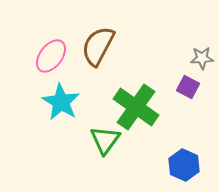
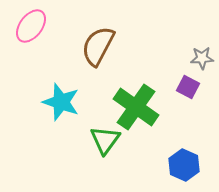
pink ellipse: moved 20 px left, 30 px up
cyan star: rotated 12 degrees counterclockwise
